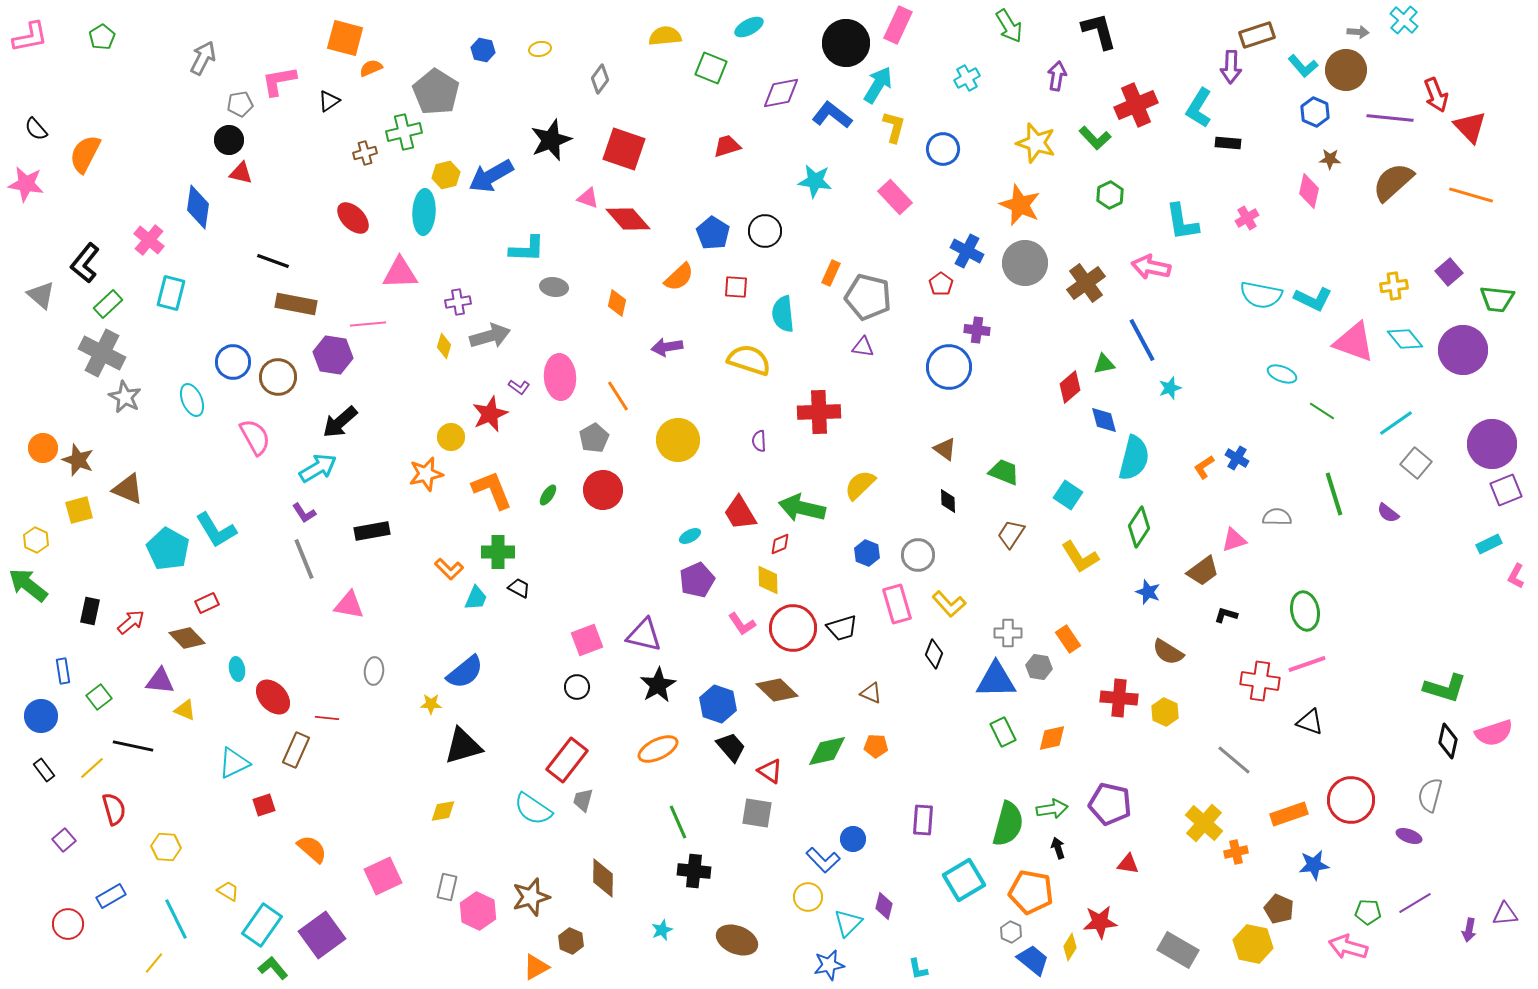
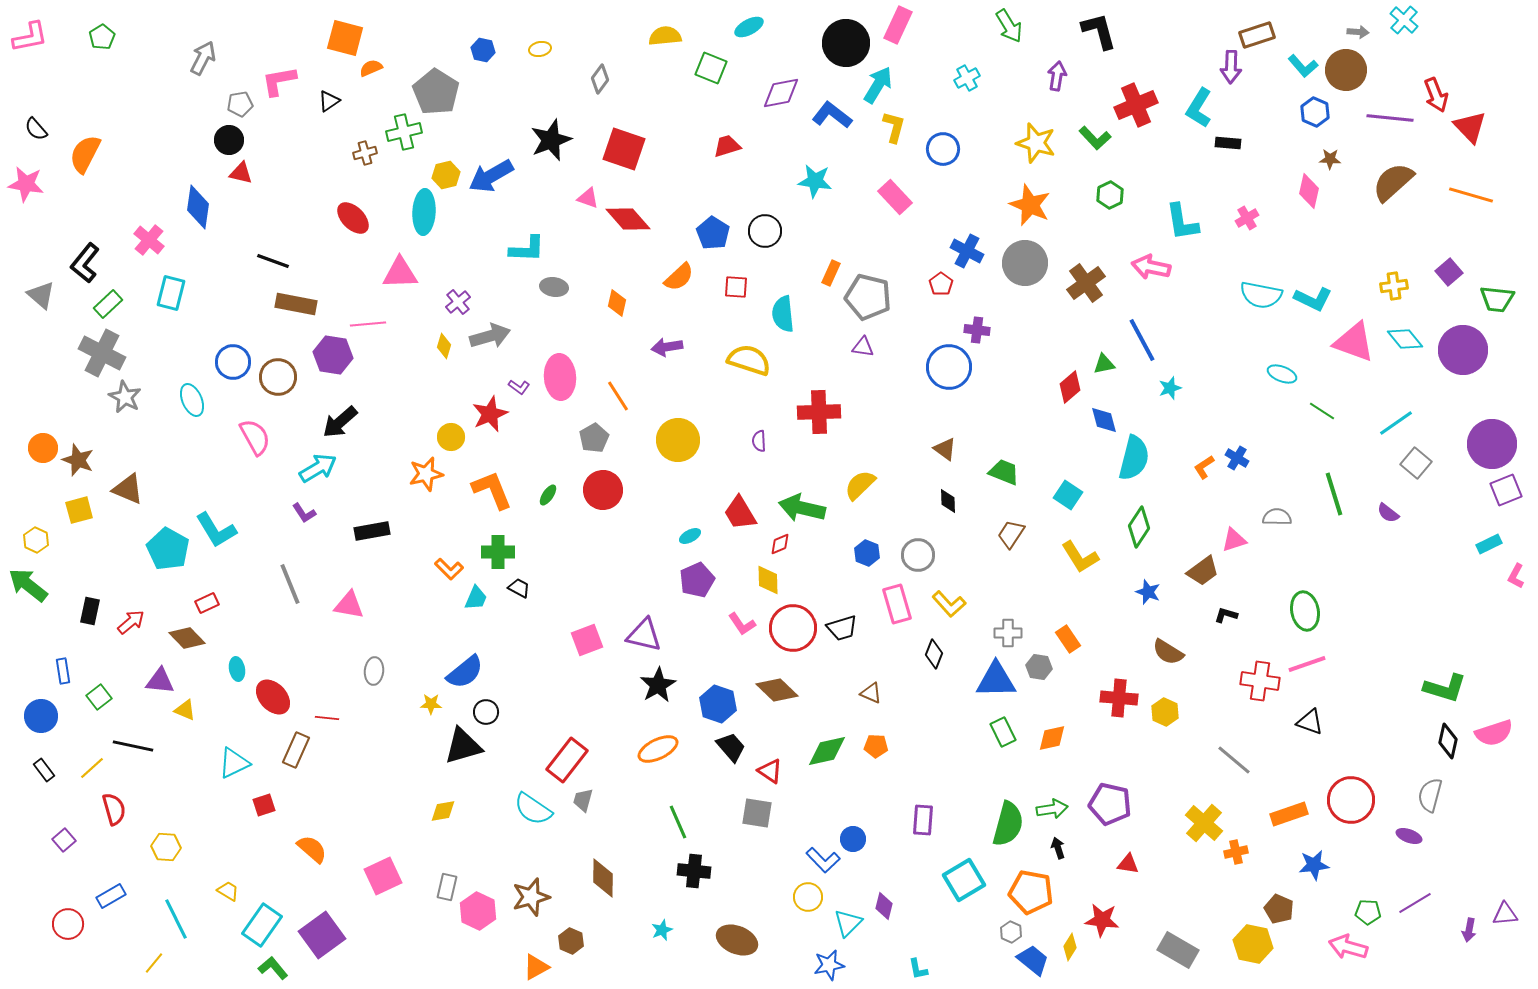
orange star at (1020, 205): moved 10 px right
purple cross at (458, 302): rotated 30 degrees counterclockwise
gray line at (304, 559): moved 14 px left, 25 px down
black circle at (577, 687): moved 91 px left, 25 px down
red star at (1100, 922): moved 2 px right, 2 px up; rotated 12 degrees clockwise
